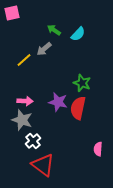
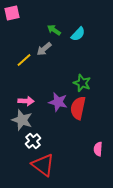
pink arrow: moved 1 px right
